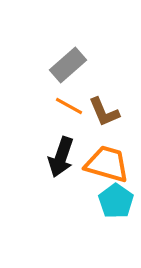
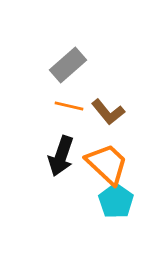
orange line: rotated 16 degrees counterclockwise
brown L-shape: moved 4 px right; rotated 16 degrees counterclockwise
black arrow: moved 1 px up
orange trapezoid: rotated 27 degrees clockwise
